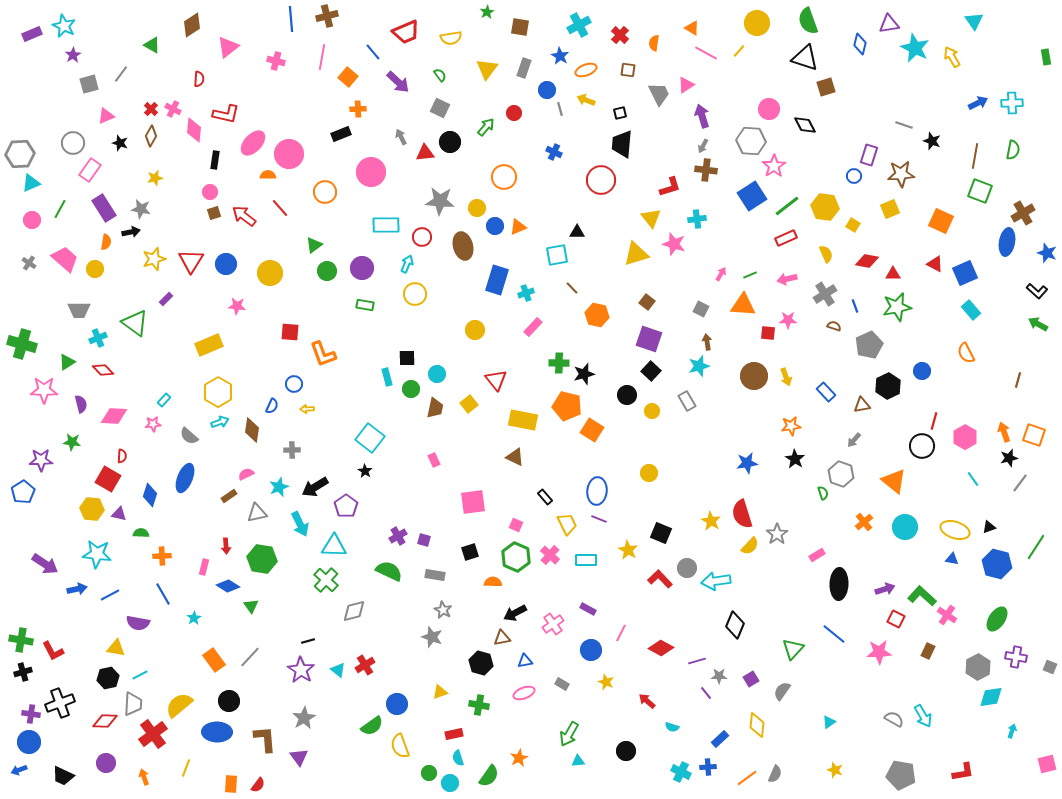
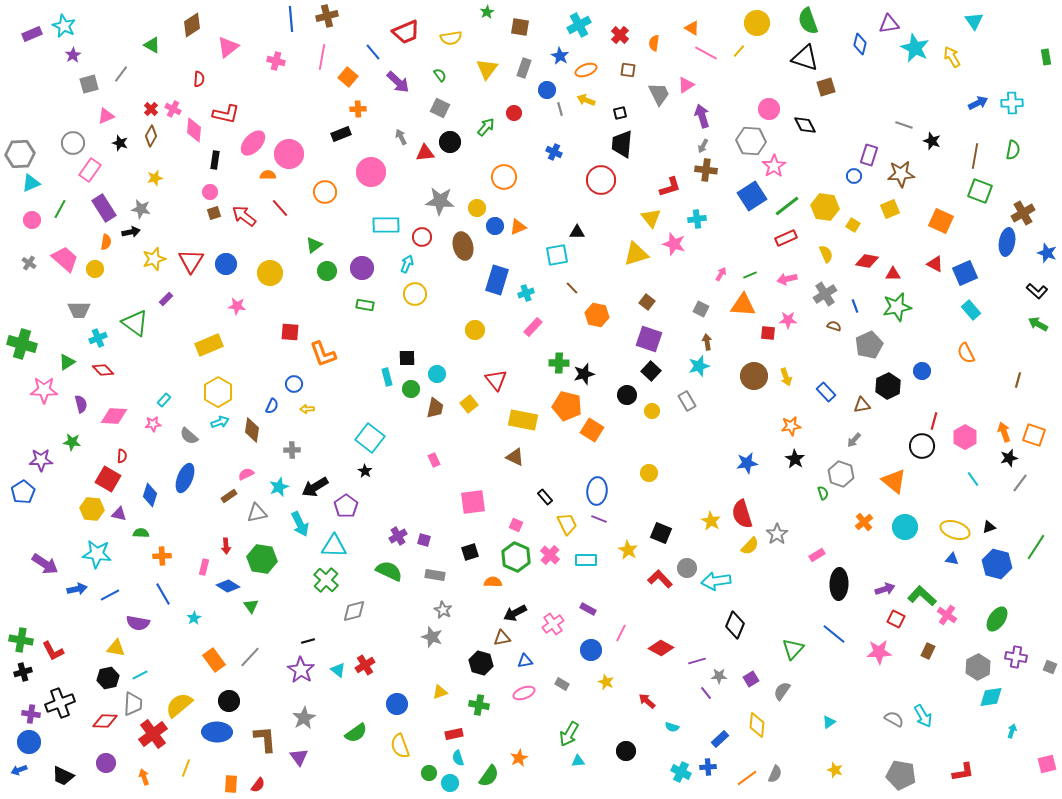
green semicircle at (372, 726): moved 16 px left, 7 px down
